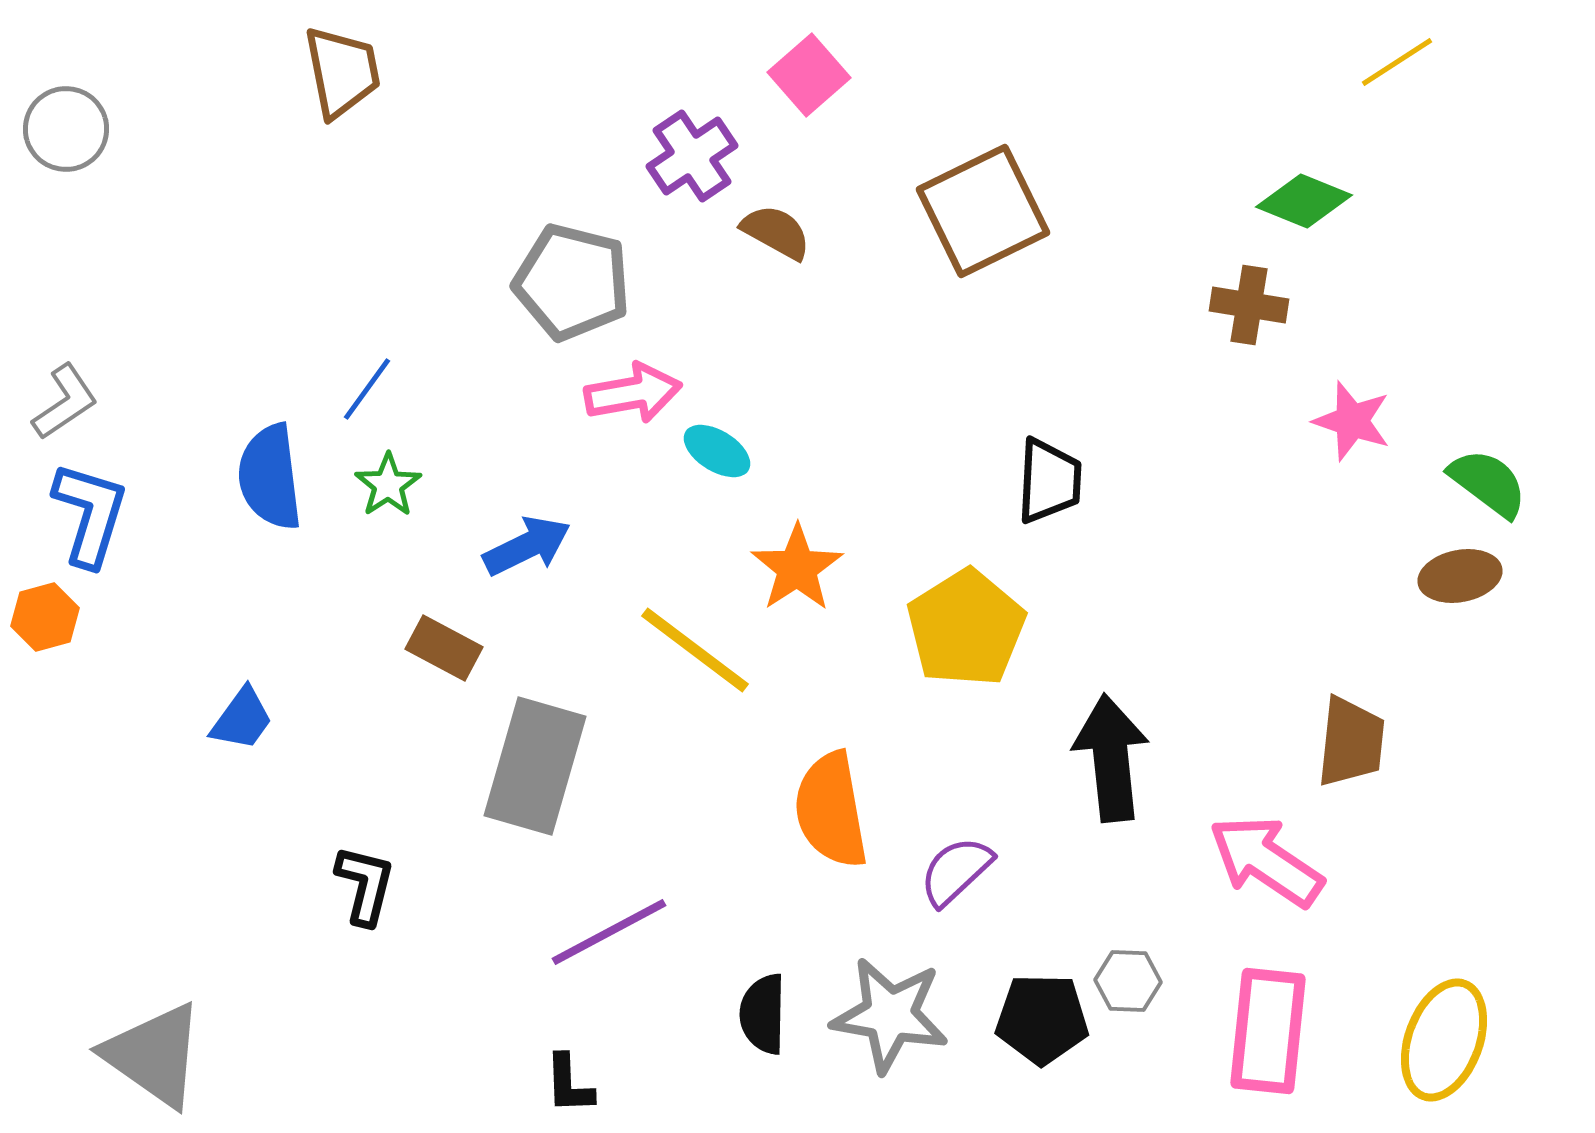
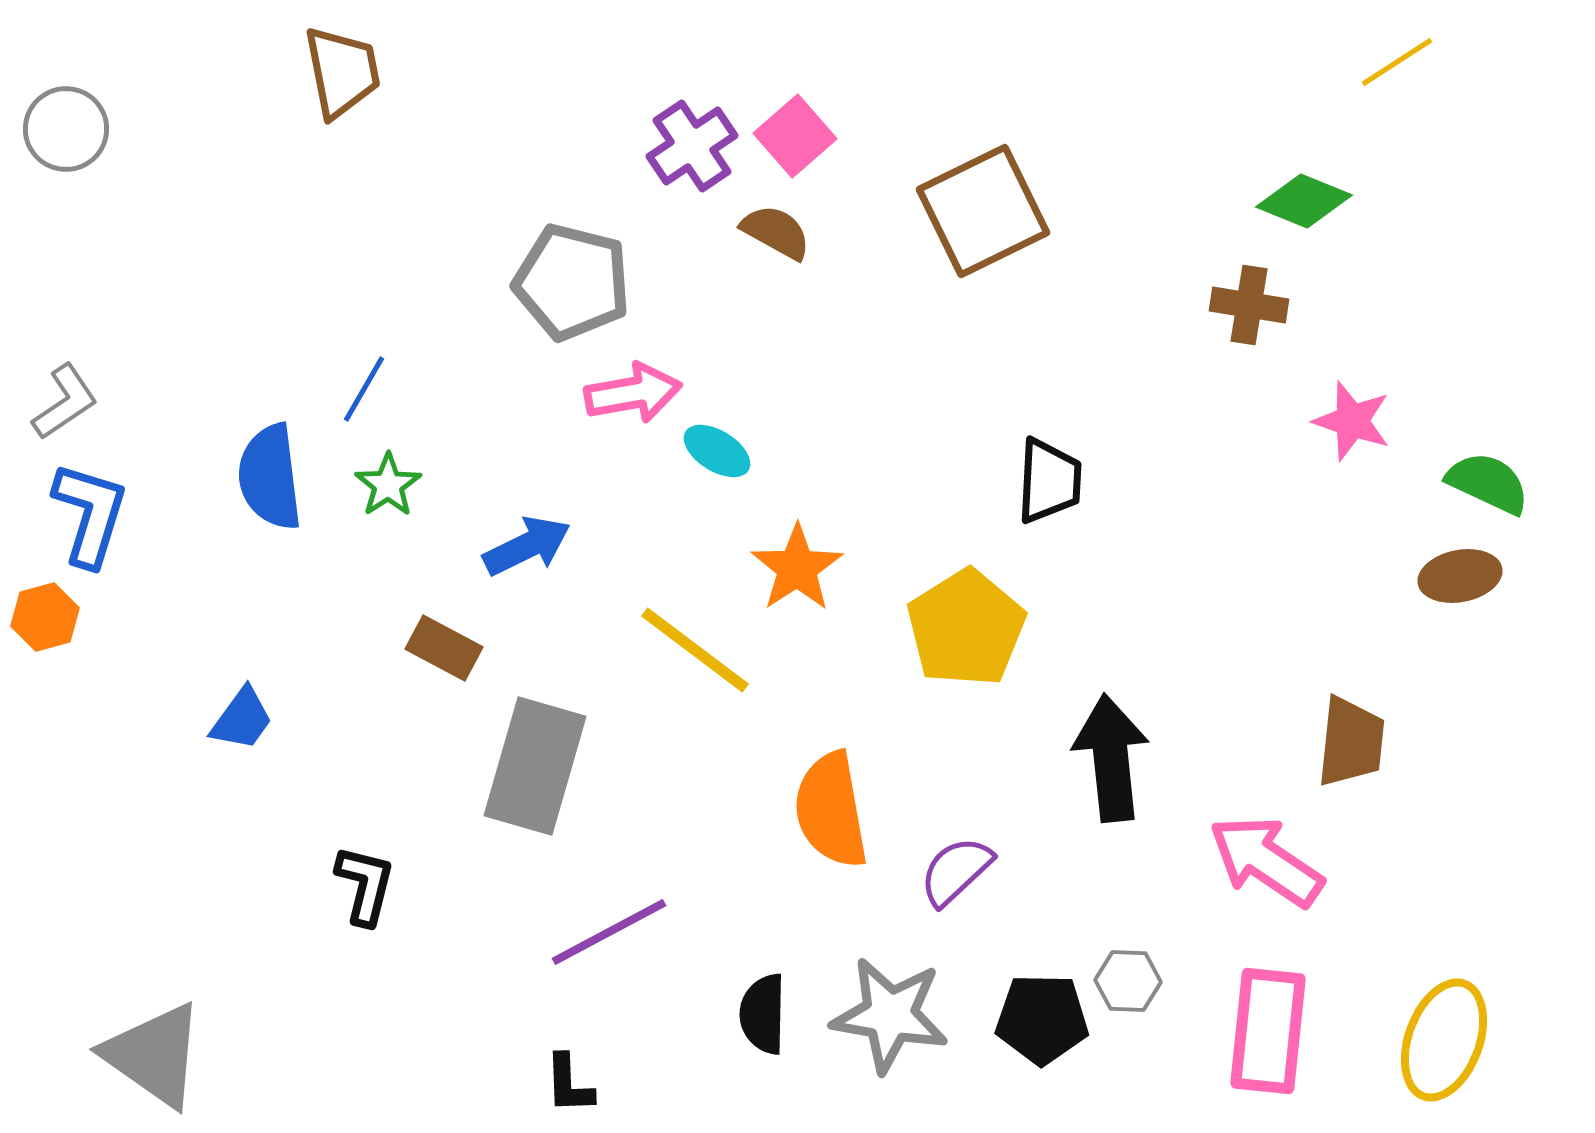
pink square at (809, 75): moved 14 px left, 61 px down
purple cross at (692, 156): moved 10 px up
blue line at (367, 389): moved 3 px left; rotated 6 degrees counterclockwise
green semicircle at (1488, 483): rotated 12 degrees counterclockwise
